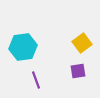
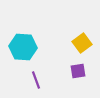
cyan hexagon: rotated 12 degrees clockwise
